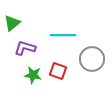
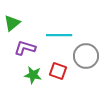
cyan line: moved 4 px left
gray circle: moved 6 px left, 3 px up
